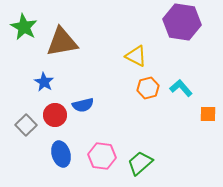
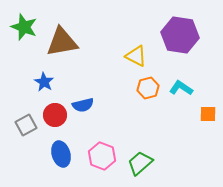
purple hexagon: moved 2 px left, 13 px down
green star: rotated 8 degrees counterclockwise
cyan L-shape: rotated 15 degrees counterclockwise
gray square: rotated 15 degrees clockwise
pink hexagon: rotated 12 degrees clockwise
